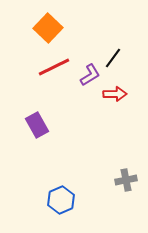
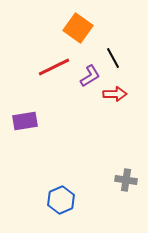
orange square: moved 30 px right; rotated 8 degrees counterclockwise
black line: rotated 65 degrees counterclockwise
purple L-shape: moved 1 px down
purple rectangle: moved 12 px left, 4 px up; rotated 70 degrees counterclockwise
gray cross: rotated 20 degrees clockwise
